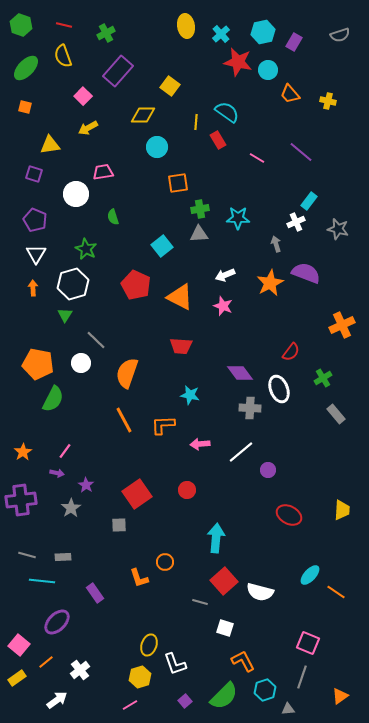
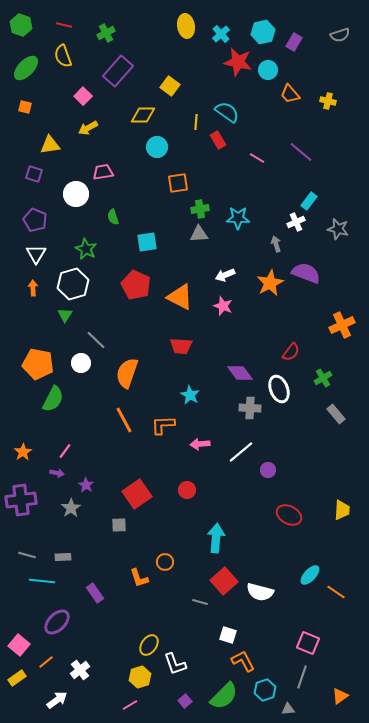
cyan square at (162, 246): moved 15 px left, 4 px up; rotated 30 degrees clockwise
cyan star at (190, 395): rotated 18 degrees clockwise
white square at (225, 628): moved 3 px right, 7 px down
yellow ellipse at (149, 645): rotated 15 degrees clockwise
